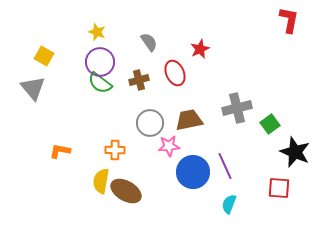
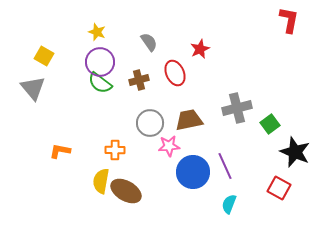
red square: rotated 25 degrees clockwise
